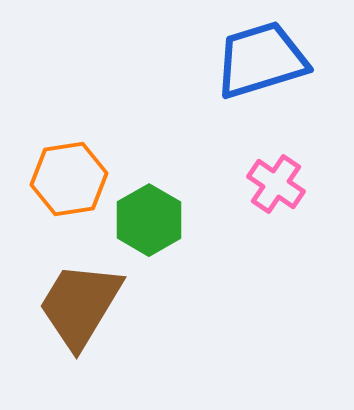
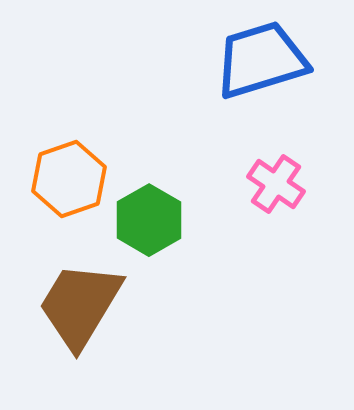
orange hexagon: rotated 10 degrees counterclockwise
